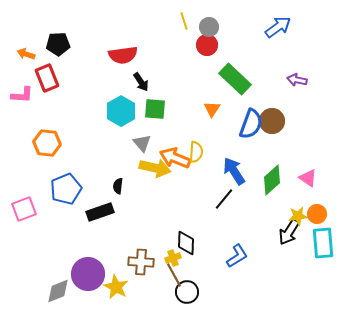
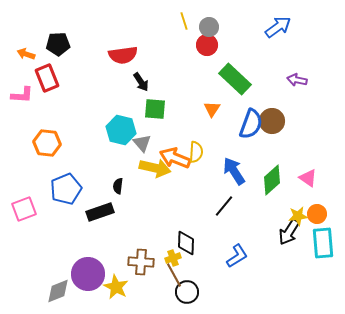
cyan hexagon at (121, 111): moved 19 px down; rotated 16 degrees counterclockwise
black line at (224, 199): moved 7 px down
